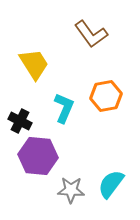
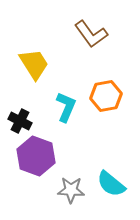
cyan L-shape: moved 2 px right, 1 px up
purple hexagon: moved 2 px left; rotated 15 degrees clockwise
cyan semicircle: rotated 88 degrees counterclockwise
